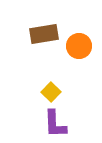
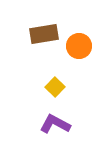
yellow square: moved 4 px right, 5 px up
purple L-shape: rotated 120 degrees clockwise
